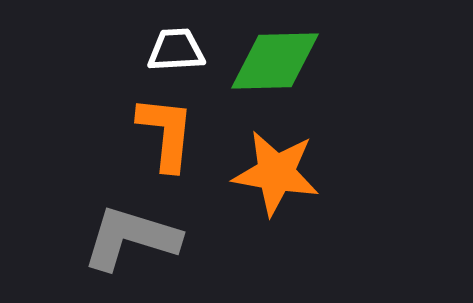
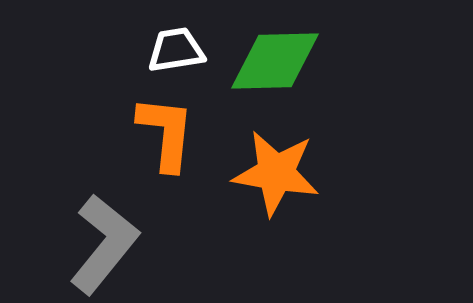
white trapezoid: rotated 6 degrees counterclockwise
gray L-shape: moved 27 px left, 6 px down; rotated 112 degrees clockwise
